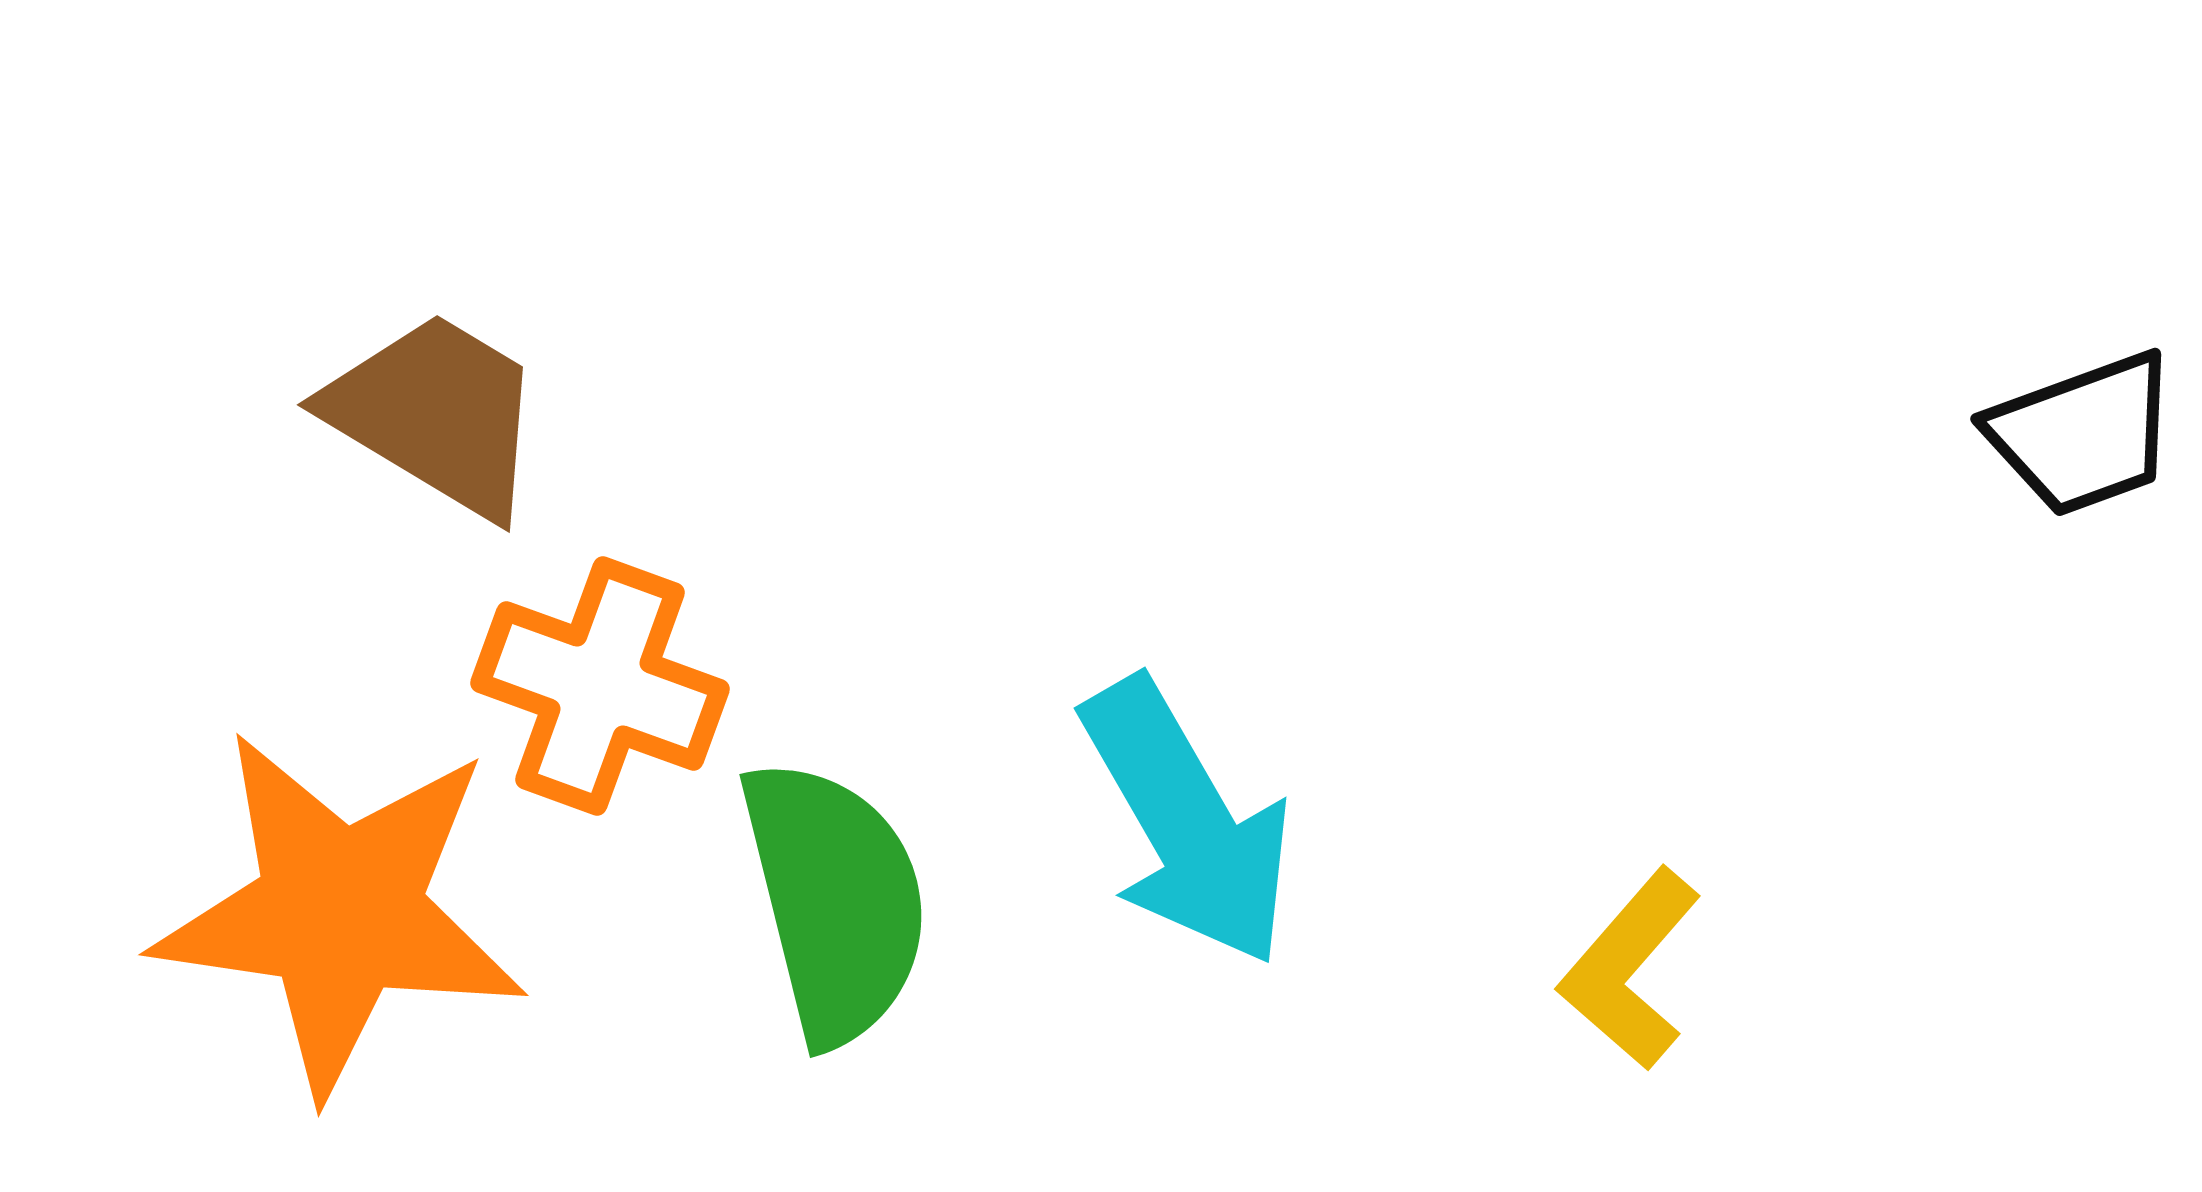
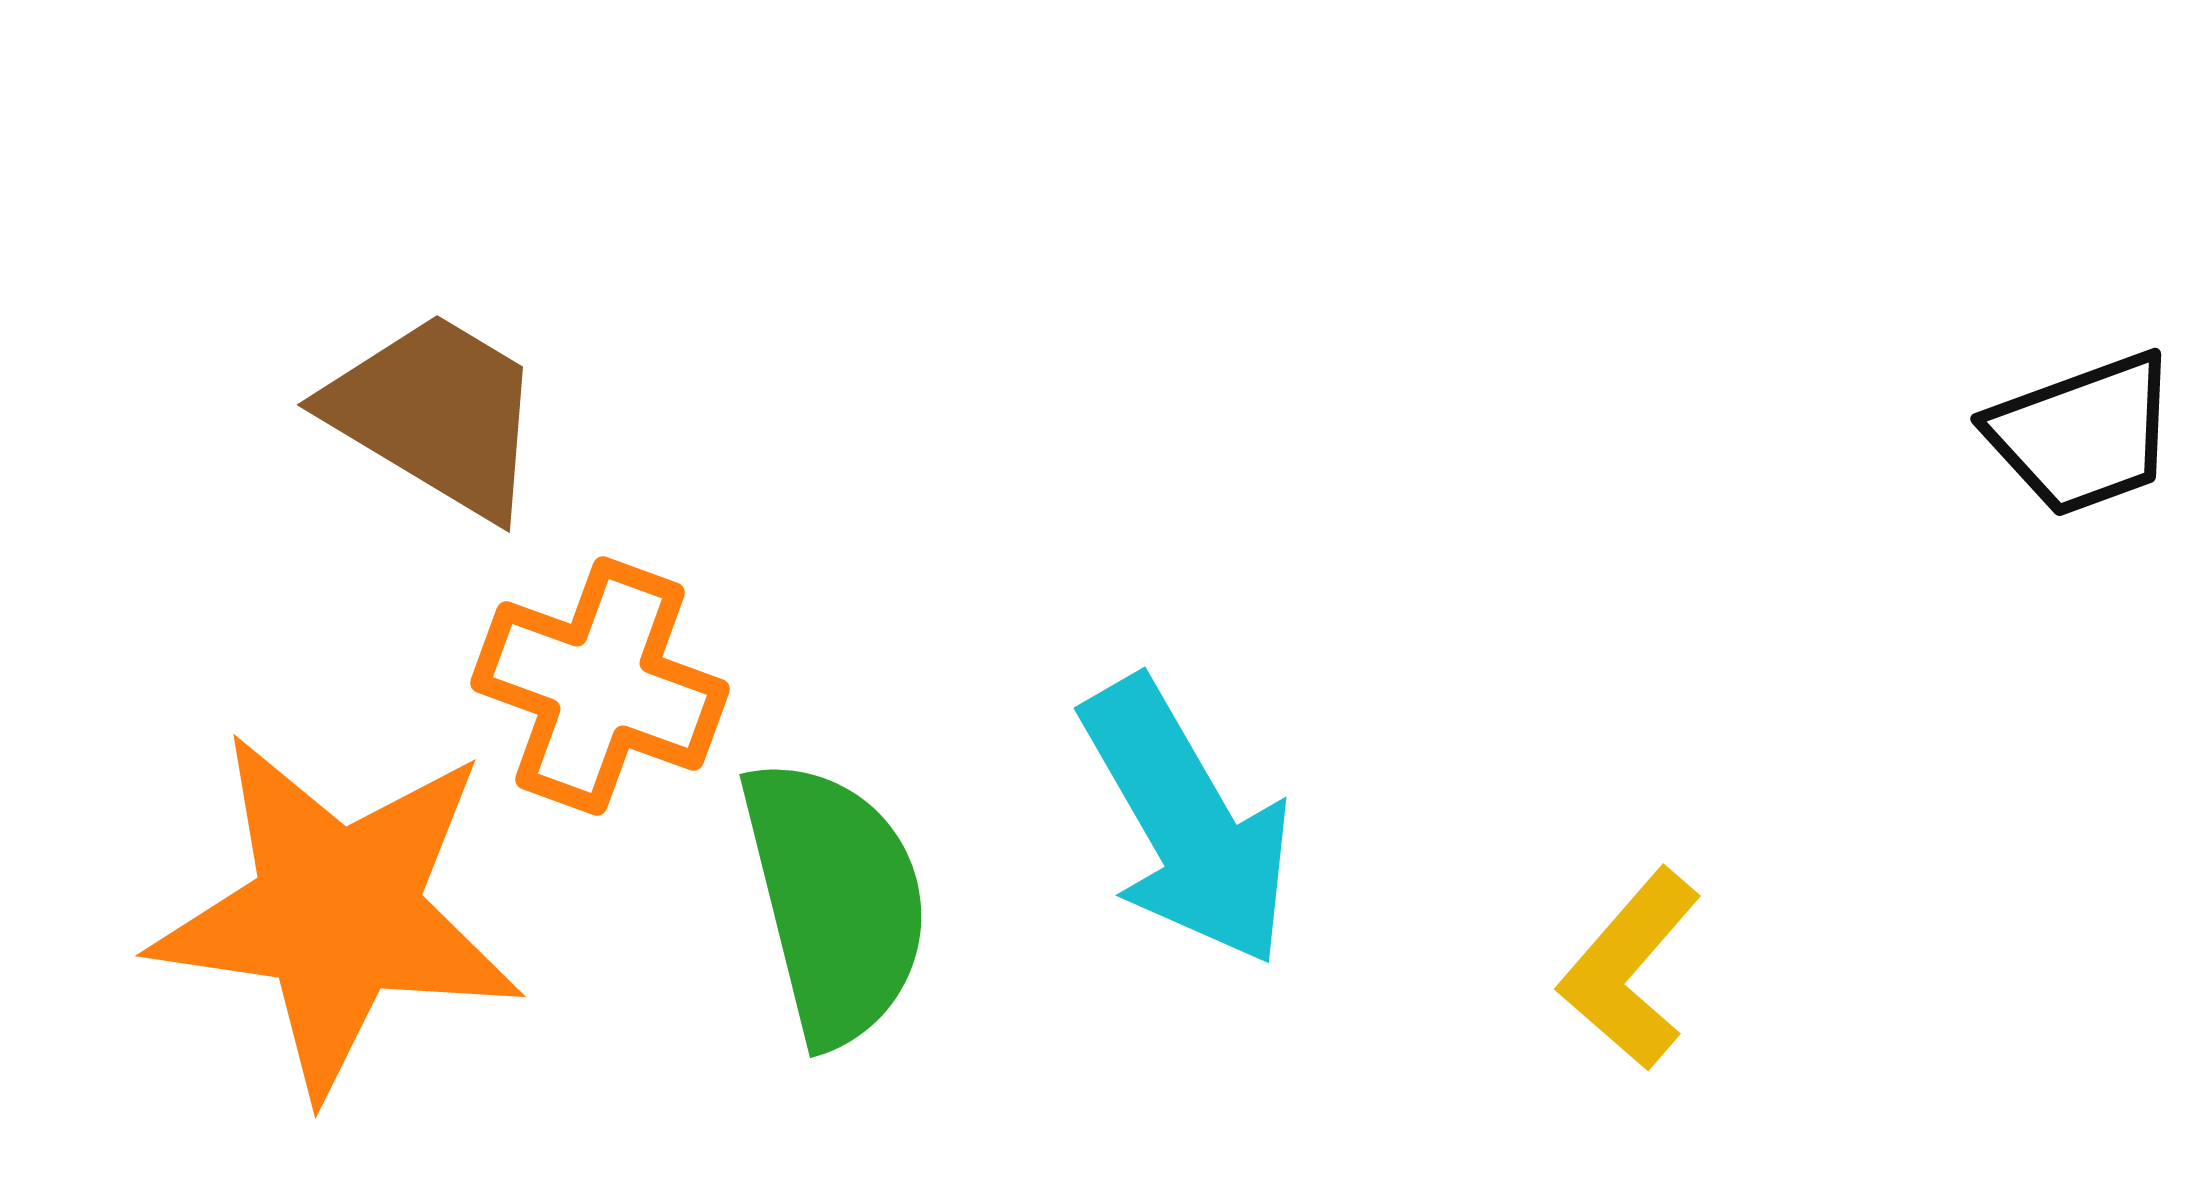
orange star: moved 3 px left, 1 px down
